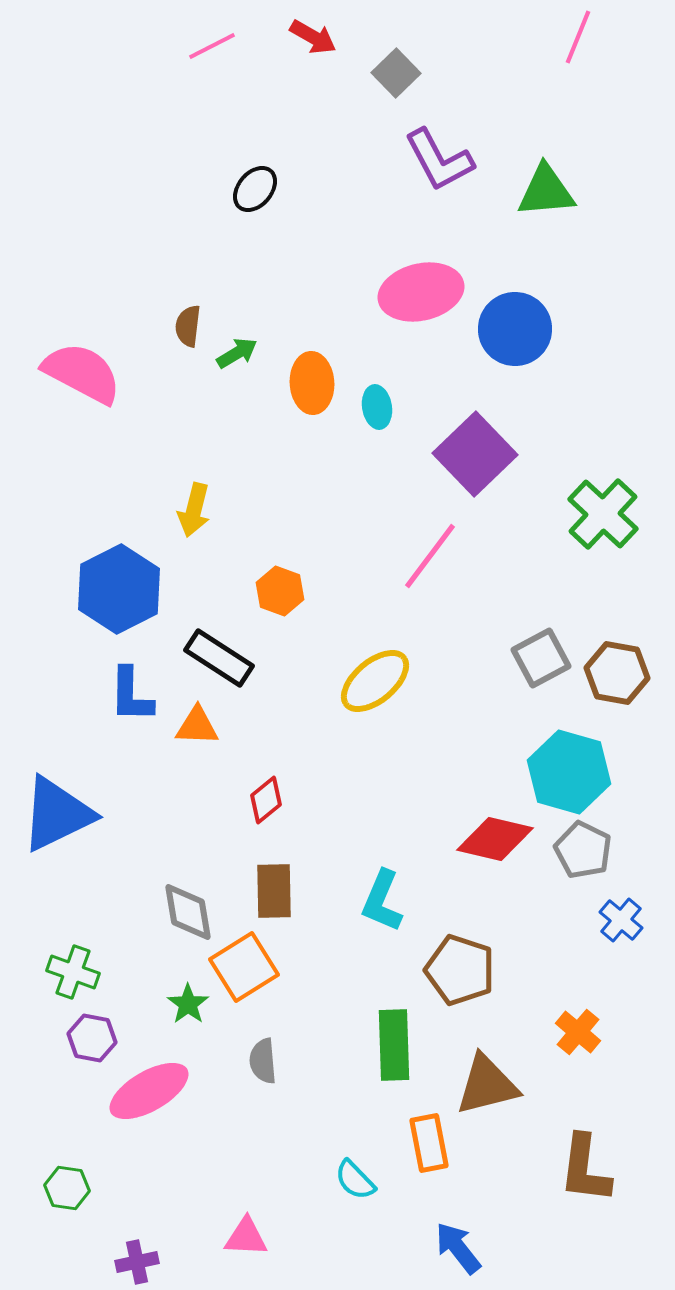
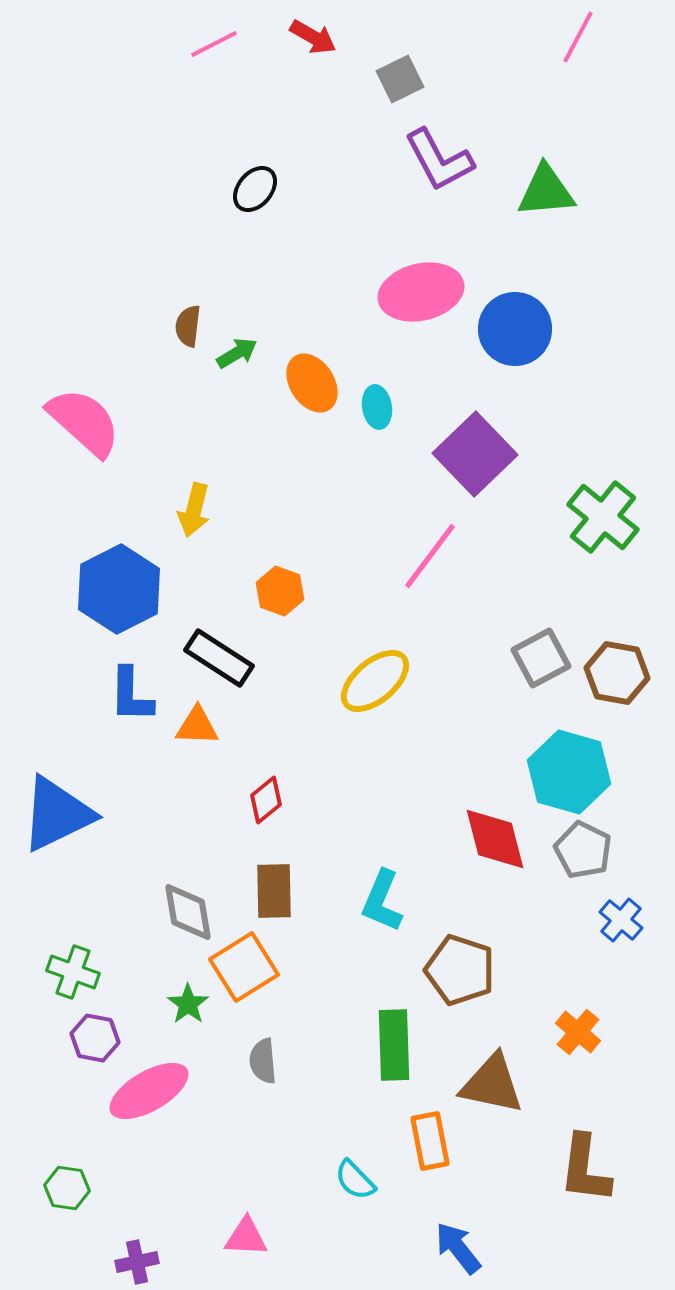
pink line at (578, 37): rotated 6 degrees clockwise
pink line at (212, 46): moved 2 px right, 2 px up
gray square at (396, 73): moved 4 px right, 6 px down; rotated 18 degrees clockwise
pink semicircle at (82, 373): moved 2 px right, 49 px down; rotated 14 degrees clockwise
orange ellipse at (312, 383): rotated 30 degrees counterclockwise
green cross at (603, 514): moved 3 px down; rotated 4 degrees counterclockwise
red diamond at (495, 839): rotated 62 degrees clockwise
purple hexagon at (92, 1038): moved 3 px right
brown triangle at (487, 1085): moved 5 px right, 1 px up; rotated 26 degrees clockwise
orange rectangle at (429, 1143): moved 1 px right, 2 px up
